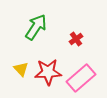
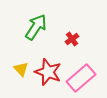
red cross: moved 4 px left
red star: rotated 24 degrees clockwise
